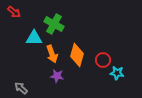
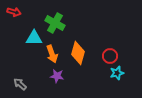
red arrow: rotated 24 degrees counterclockwise
green cross: moved 1 px right, 1 px up
orange diamond: moved 1 px right, 2 px up
red circle: moved 7 px right, 4 px up
cyan star: rotated 24 degrees counterclockwise
gray arrow: moved 1 px left, 4 px up
